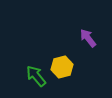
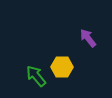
yellow hexagon: rotated 15 degrees clockwise
